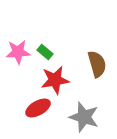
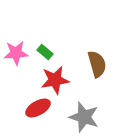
pink star: moved 2 px left, 1 px down
